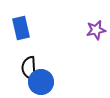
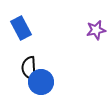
blue rectangle: rotated 15 degrees counterclockwise
